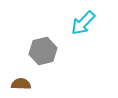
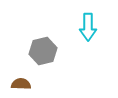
cyan arrow: moved 5 px right, 4 px down; rotated 44 degrees counterclockwise
